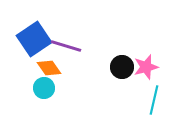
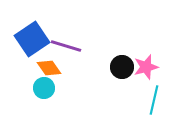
blue square: moved 2 px left
